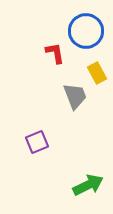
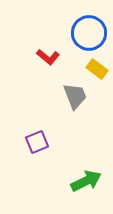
blue circle: moved 3 px right, 2 px down
red L-shape: moved 7 px left, 4 px down; rotated 140 degrees clockwise
yellow rectangle: moved 4 px up; rotated 25 degrees counterclockwise
green arrow: moved 2 px left, 4 px up
